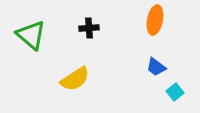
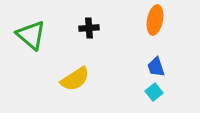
blue trapezoid: rotated 35 degrees clockwise
cyan square: moved 21 px left
